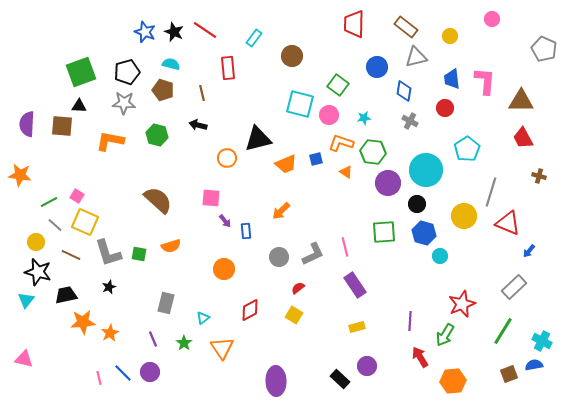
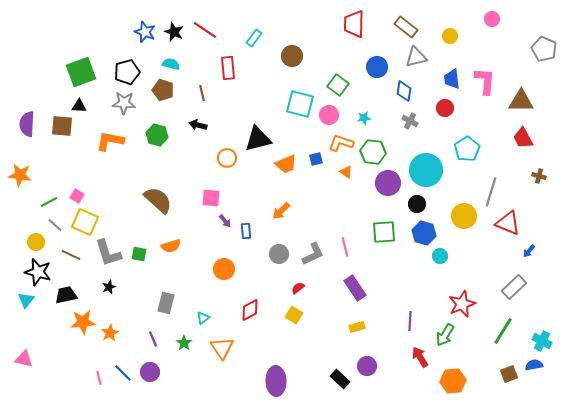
gray circle at (279, 257): moved 3 px up
purple rectangle at (355, 285): moved 3 px down
